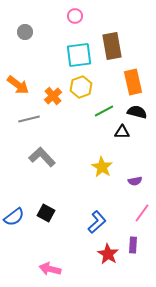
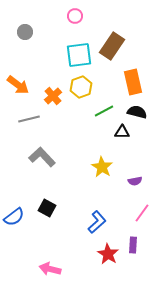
brown rectangle: rotated 44 degrees clockwise
black square: moved 1 px right, 5 px up
